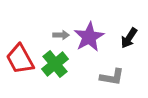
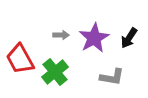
purple star: moved 5 px right, 1 px down
green cross: moved 8 px down
